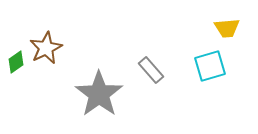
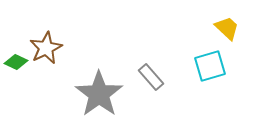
yellow trapezoid: rotated 132 degrees counterclockwise
green diamond: rotated 60 degrees clockwise
gray rectangle: moved 7 px down
